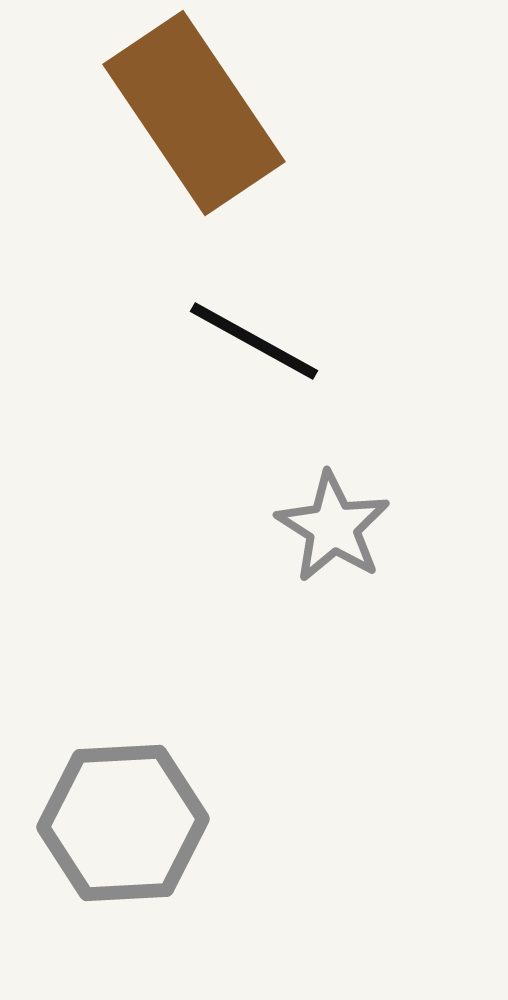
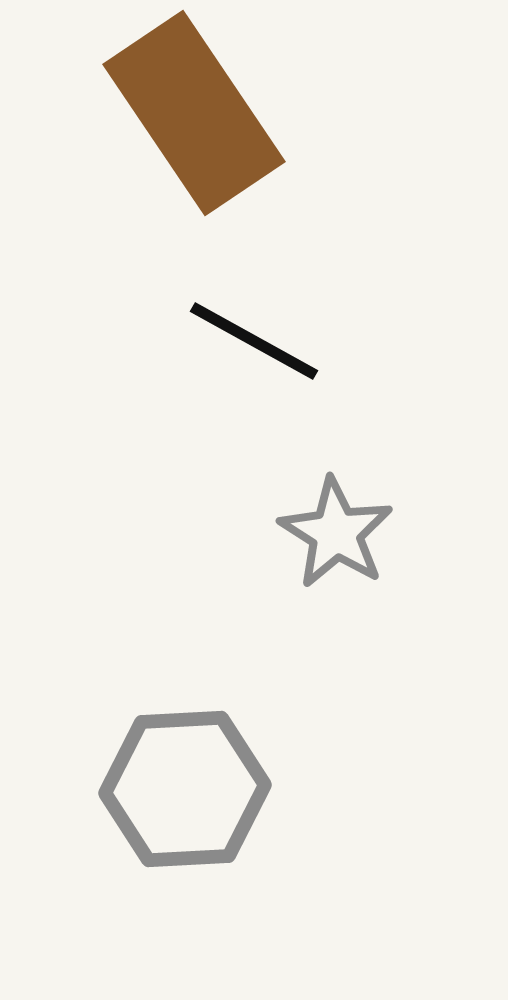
gray star: moved 3 px right, 6 px down
gray hexagon: moved 62 px right, 34 px up
